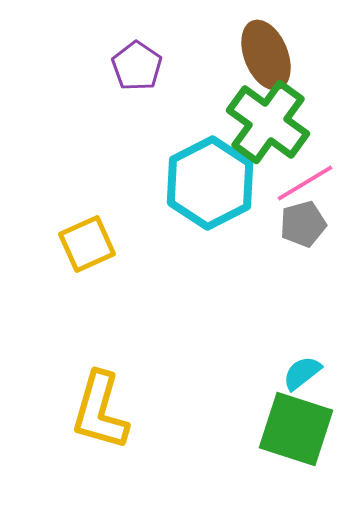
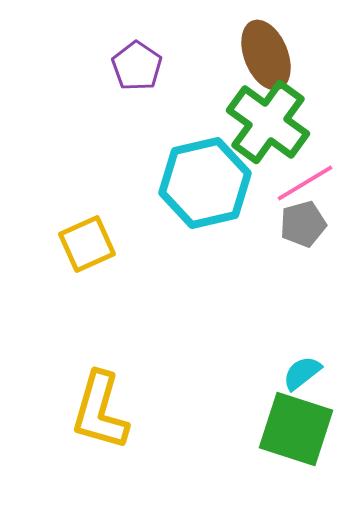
cyan hexagon: moved 5 px left; rotated 14 degrees clockwise
